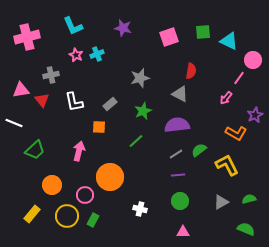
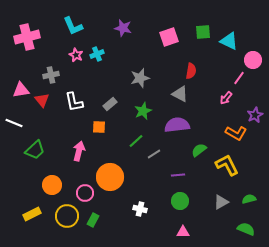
gray line at (176, 154): moved 22 px left
pink circle at (85, 195): moved 2 px up
yellow rectangle at (32, 214): rotated 24 degrees clockwise
